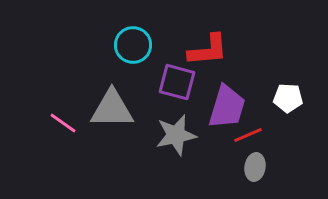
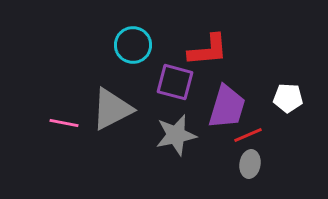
purple square: moved 2 px left
gray triangle: rotated 27 degrees counterclockwise
pink line: moved 1 px right; rotated 24 degrees counterclockwise
gray ellipse: moved 5 px left, 3 px up
